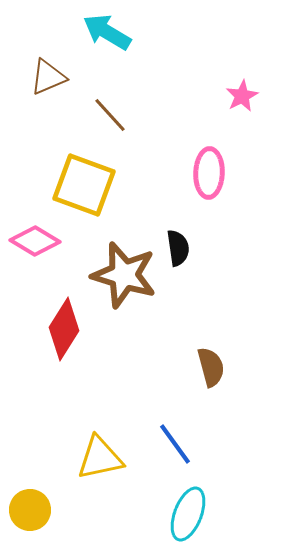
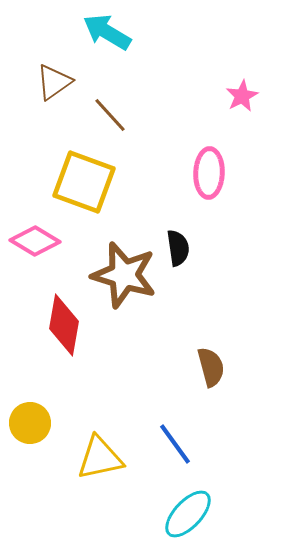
brown triangle: moved 6 px right, 5 px down; rotated 12 degrees counterclockwise
yellow square: moved 3 px up
red diamond: moved 4 px up; rotated 22 degrees counterclockwise
yellow circle: moved 87 px up
cyan ellipse: rotated 22 degrees clockwise
